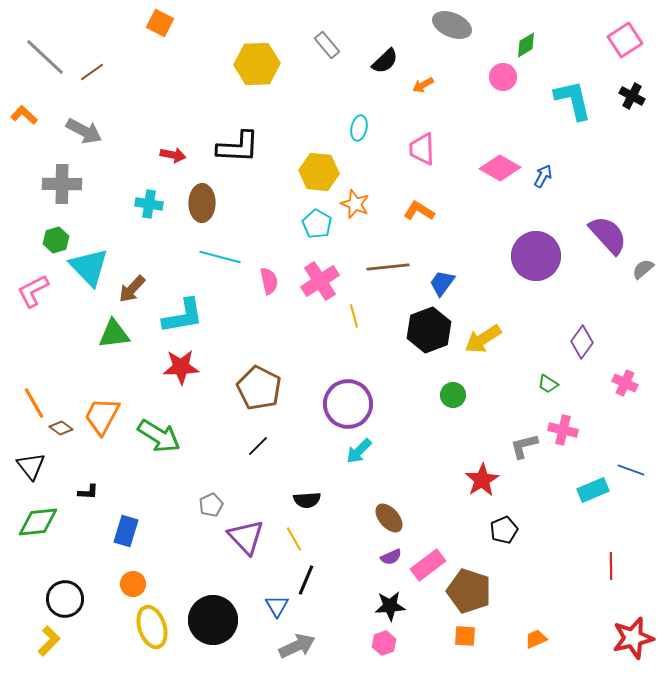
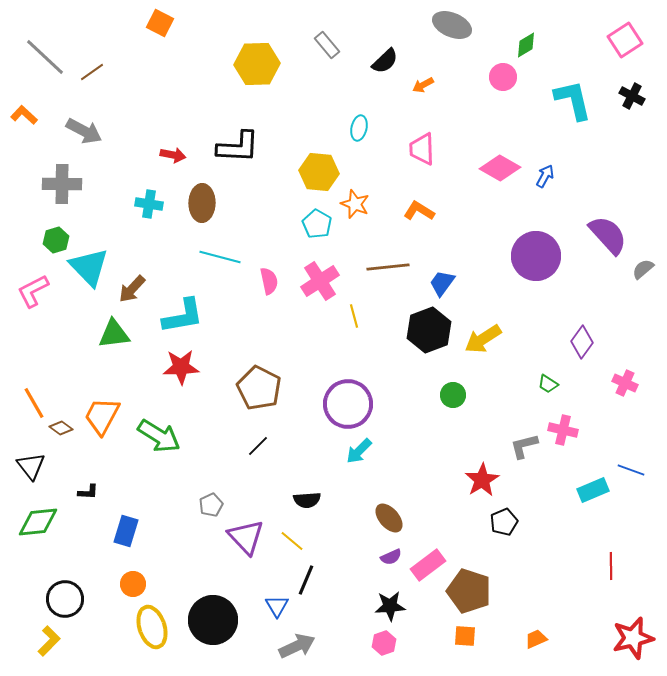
blue arrow at (543, 176): moved 2 px right
black pentagon at (504, 530): moved 8 px up
yellow line at (294, 539): moved 2 px left, 2 px down; rotated 20 degrees counterclockwise
